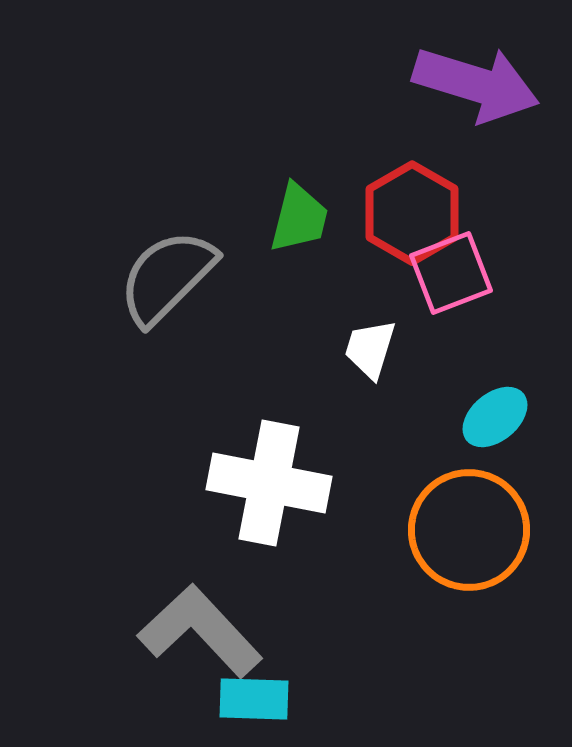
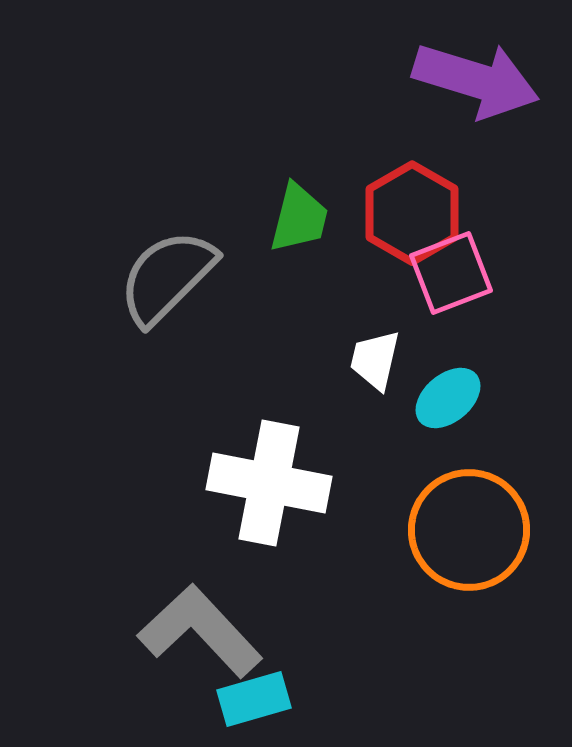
purple arrow: moved 4 px up
white trapezoid: moved 5 px right, 11 px down; rotated 4 degrees counterclockwise
cyan ellipse: moved 47 px left, 19 px up
cyan rectangle: rotated 18 degrees counterclockwise
